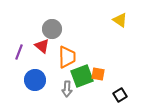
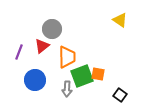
red triangle: rotated 42 degrees clockwise
black square: rotated 24 degrees counterclockwise
